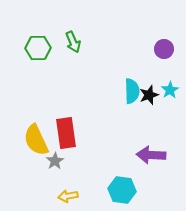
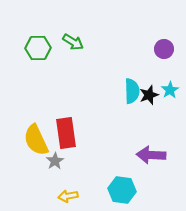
green arrow: rotated 35 degrees counterclockwise
